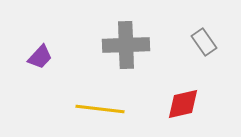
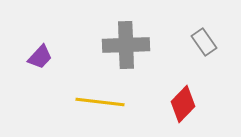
red diamond: rotated 33 degrees counterclockwise
yellow line: moved 7 px up
